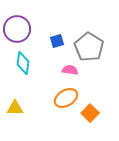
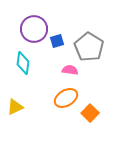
purple circle: moved 17 px right
yellow triangle: moved 1 px up; rotated 24 degrees counterclockwise
